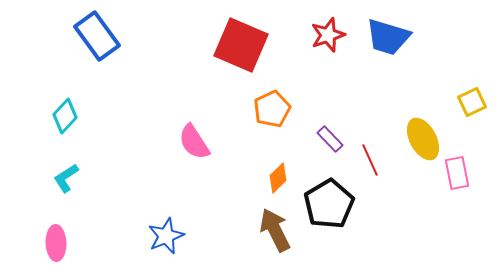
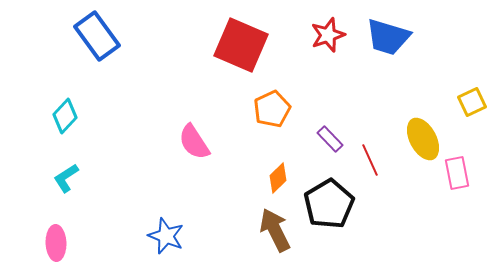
blue star: rotated 27 degrees counterclockwise
